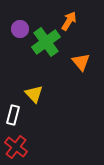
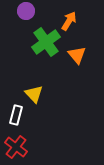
purple circle: moved 6 px right, 18 px up
orange triangle: moved 4 px left, 7 px up
white rectangle: moved 3 px right
